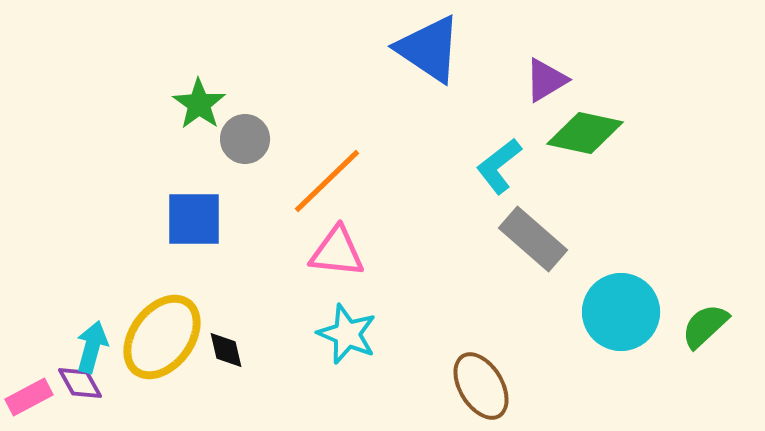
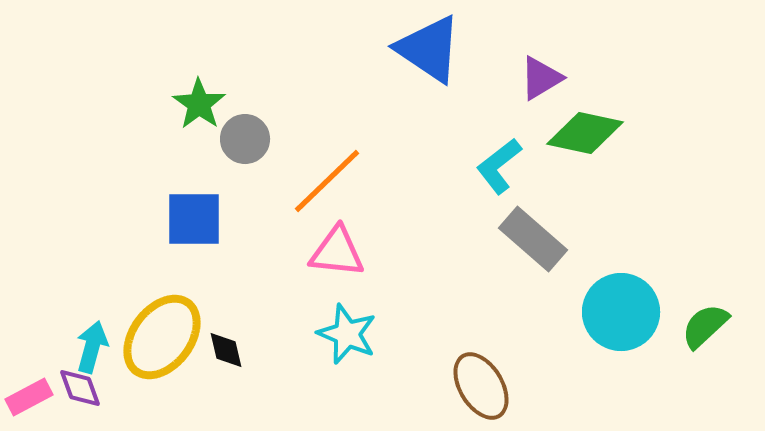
purple triangle: moved 5 px left, 2 px up
purple diamond: moved 5 px down; rotated 9 degrees clockwise
